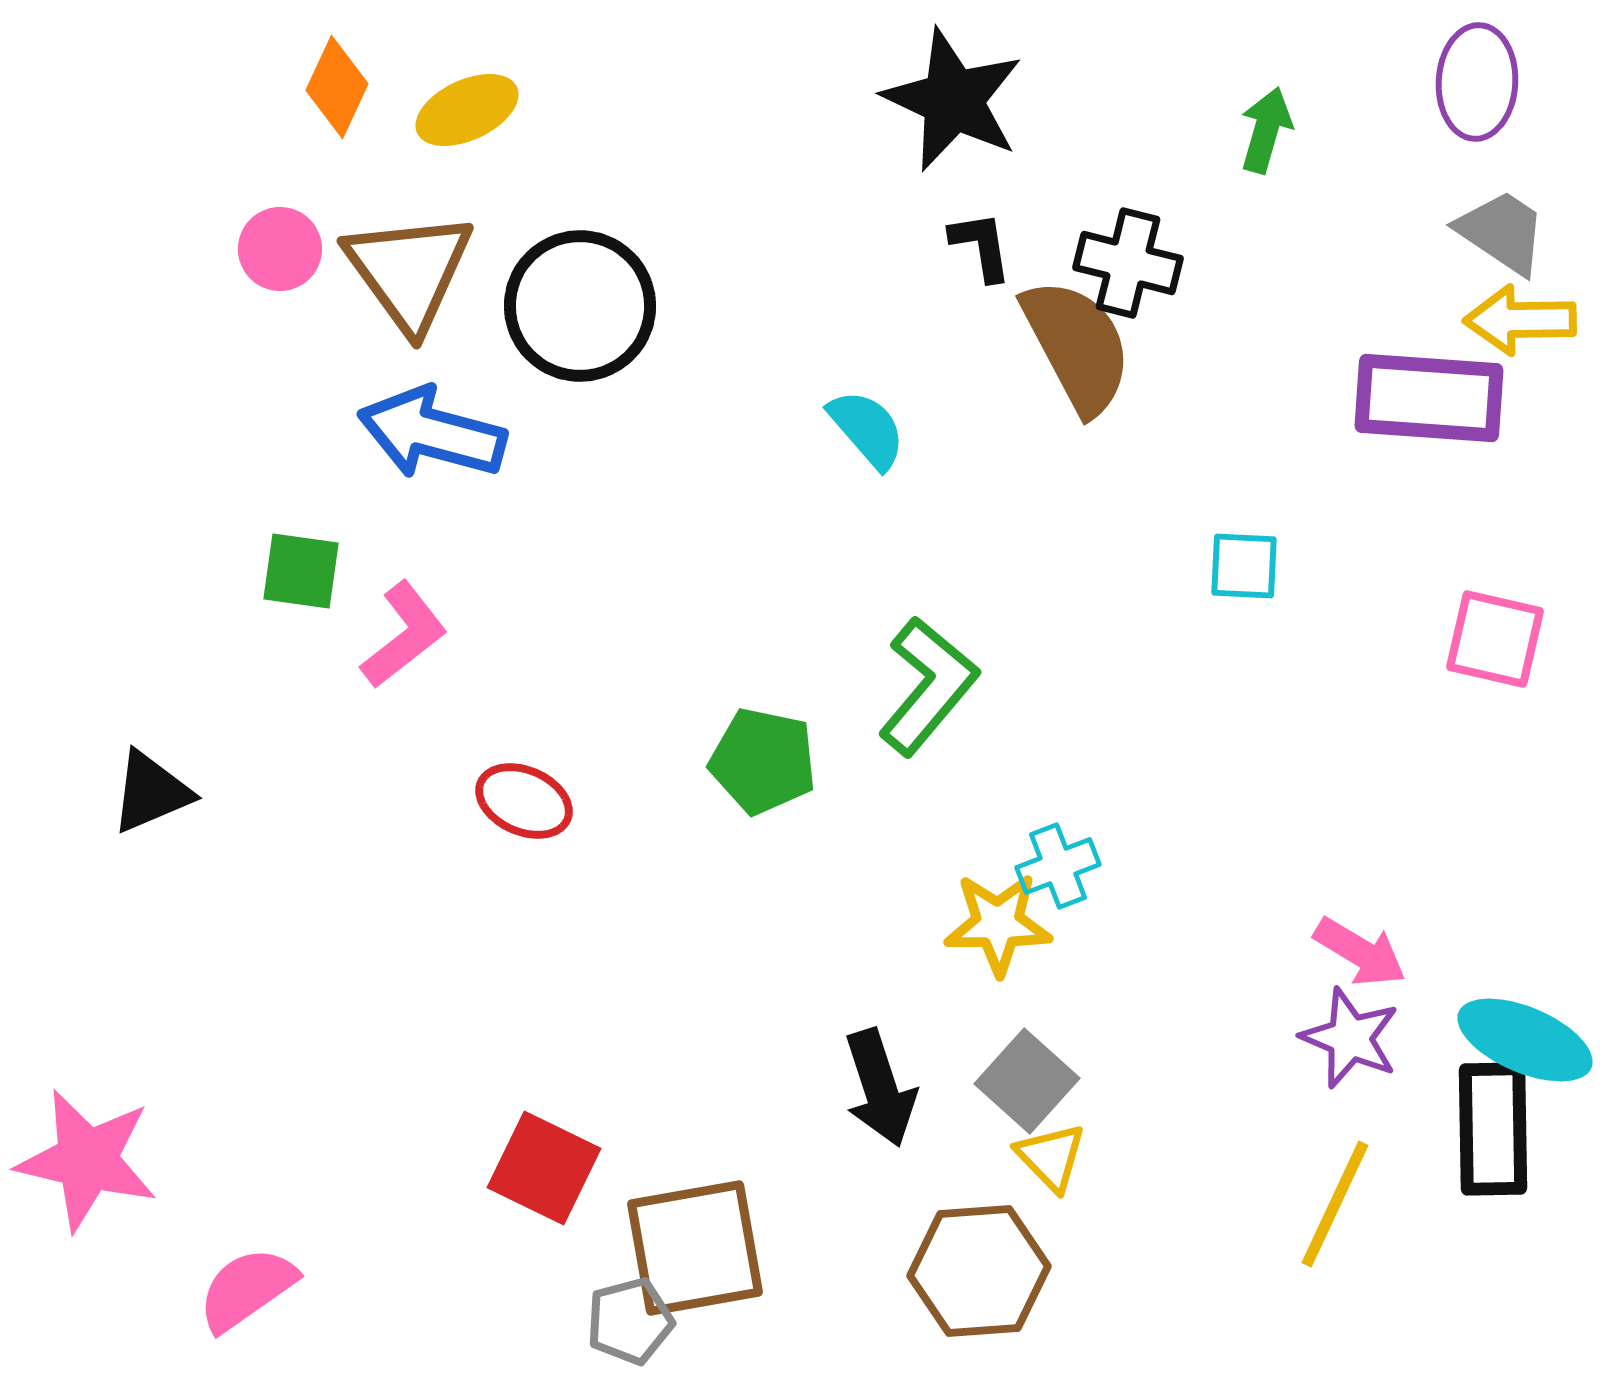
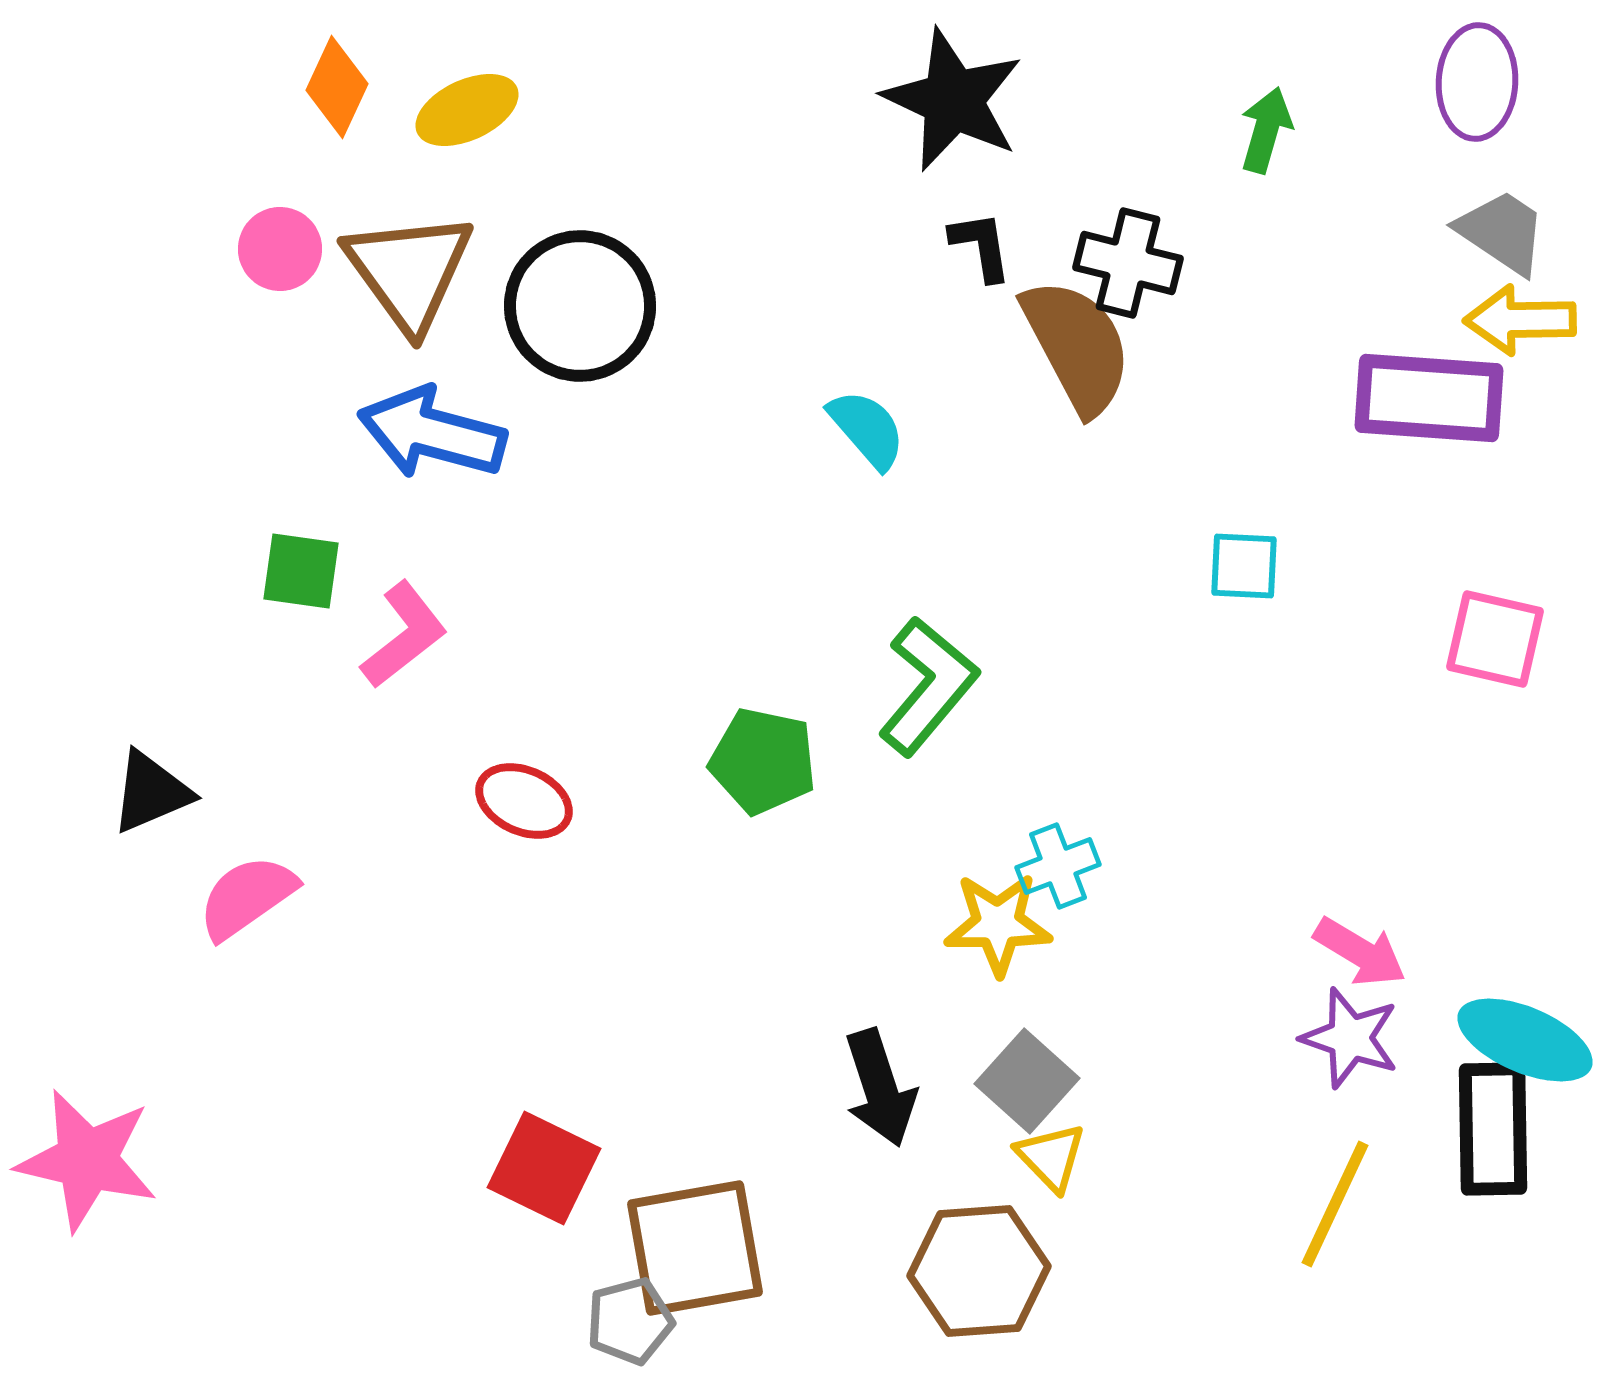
purple star: rotated 4 degrees counterclockwise
pink semicircle: moved 392 px up
